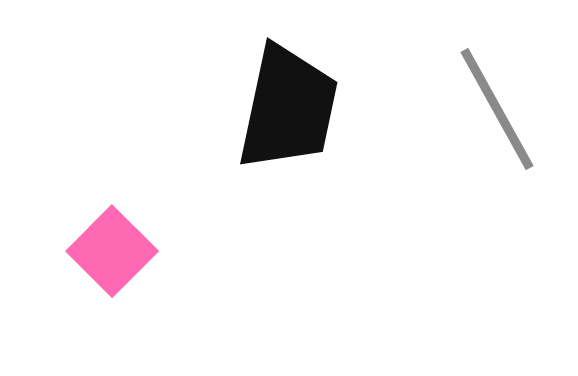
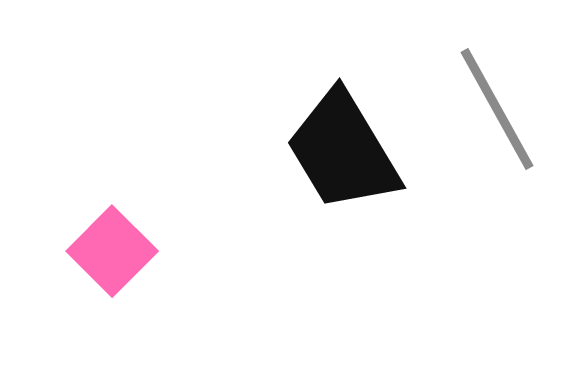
black trapezoid: moved 55 px right, 43 px down; rotated 137 degrees clockwise
